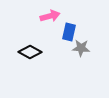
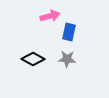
gray star: moved 14 px left, 11 px down
black diamond: moved 3 px right, 7 px down
